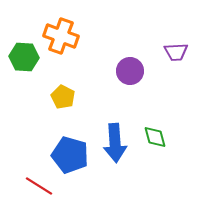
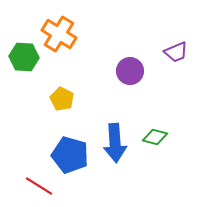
orange cross: moved 2 px left, 2 px up; rotated 12 degrees clockwise
purple trapezoid: rotated 20 degrees counterclockwise
yellow pentagon: moved 1 px left, 2 px down
green diamond: rotated 60 degrees counterclockwise
